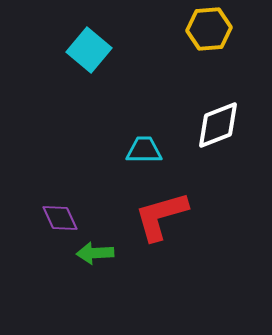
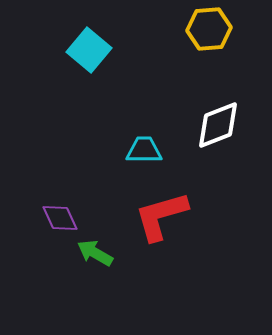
green arrow: rotated 33 degrees clockwise
